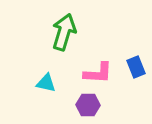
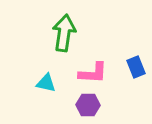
green arrow: moved 1 px down; rotated 9 degrees counterclockwise
pink L-shape: moved 5 px left
